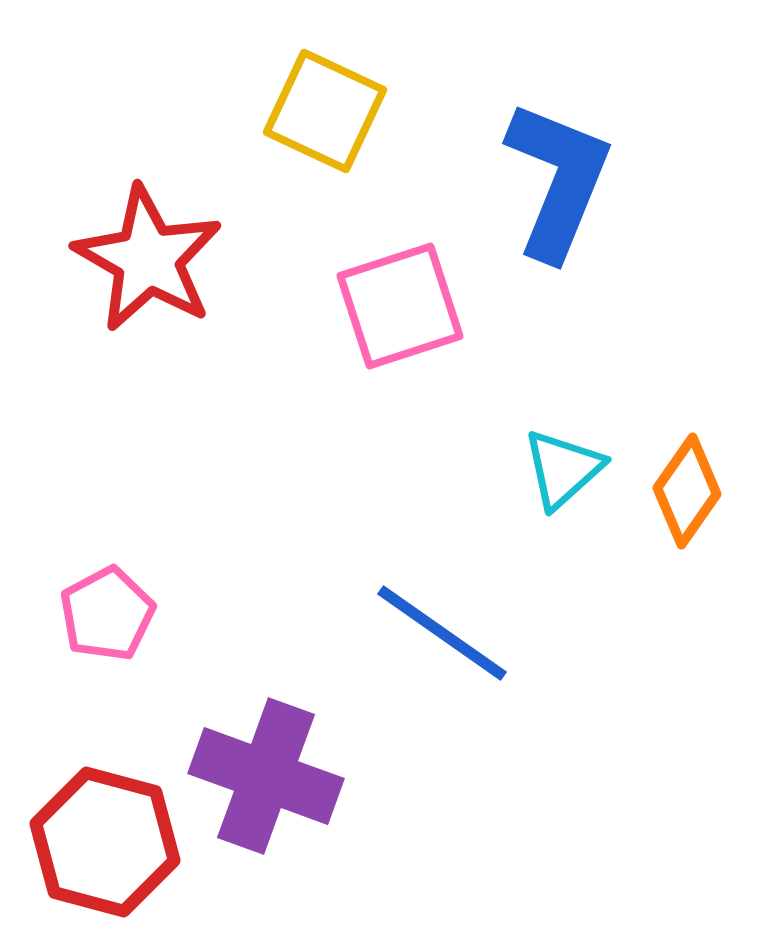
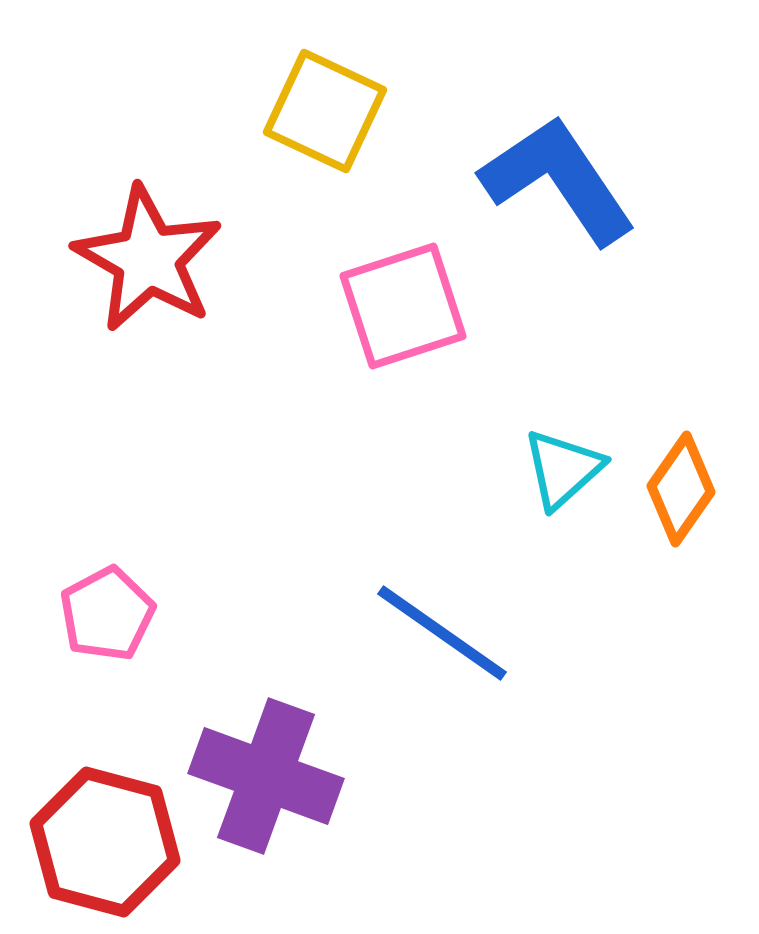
blue L-shape: rotated 56 degrees counterclockwise
pink square: moved 3 px right
orange diamond: moved 6 px left, 2 px up
